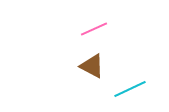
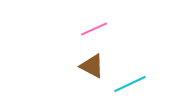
cyan line: moved 5 px up
